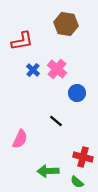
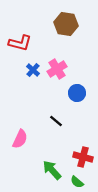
red L-shape: moved 2 px left, 2 px down; rotated 25 degrees clockwise
pink cross: rotated 18 degrees clockwise
green arrow: moved 4 px right, 1 px up; rotated 50 degrees clockwise
